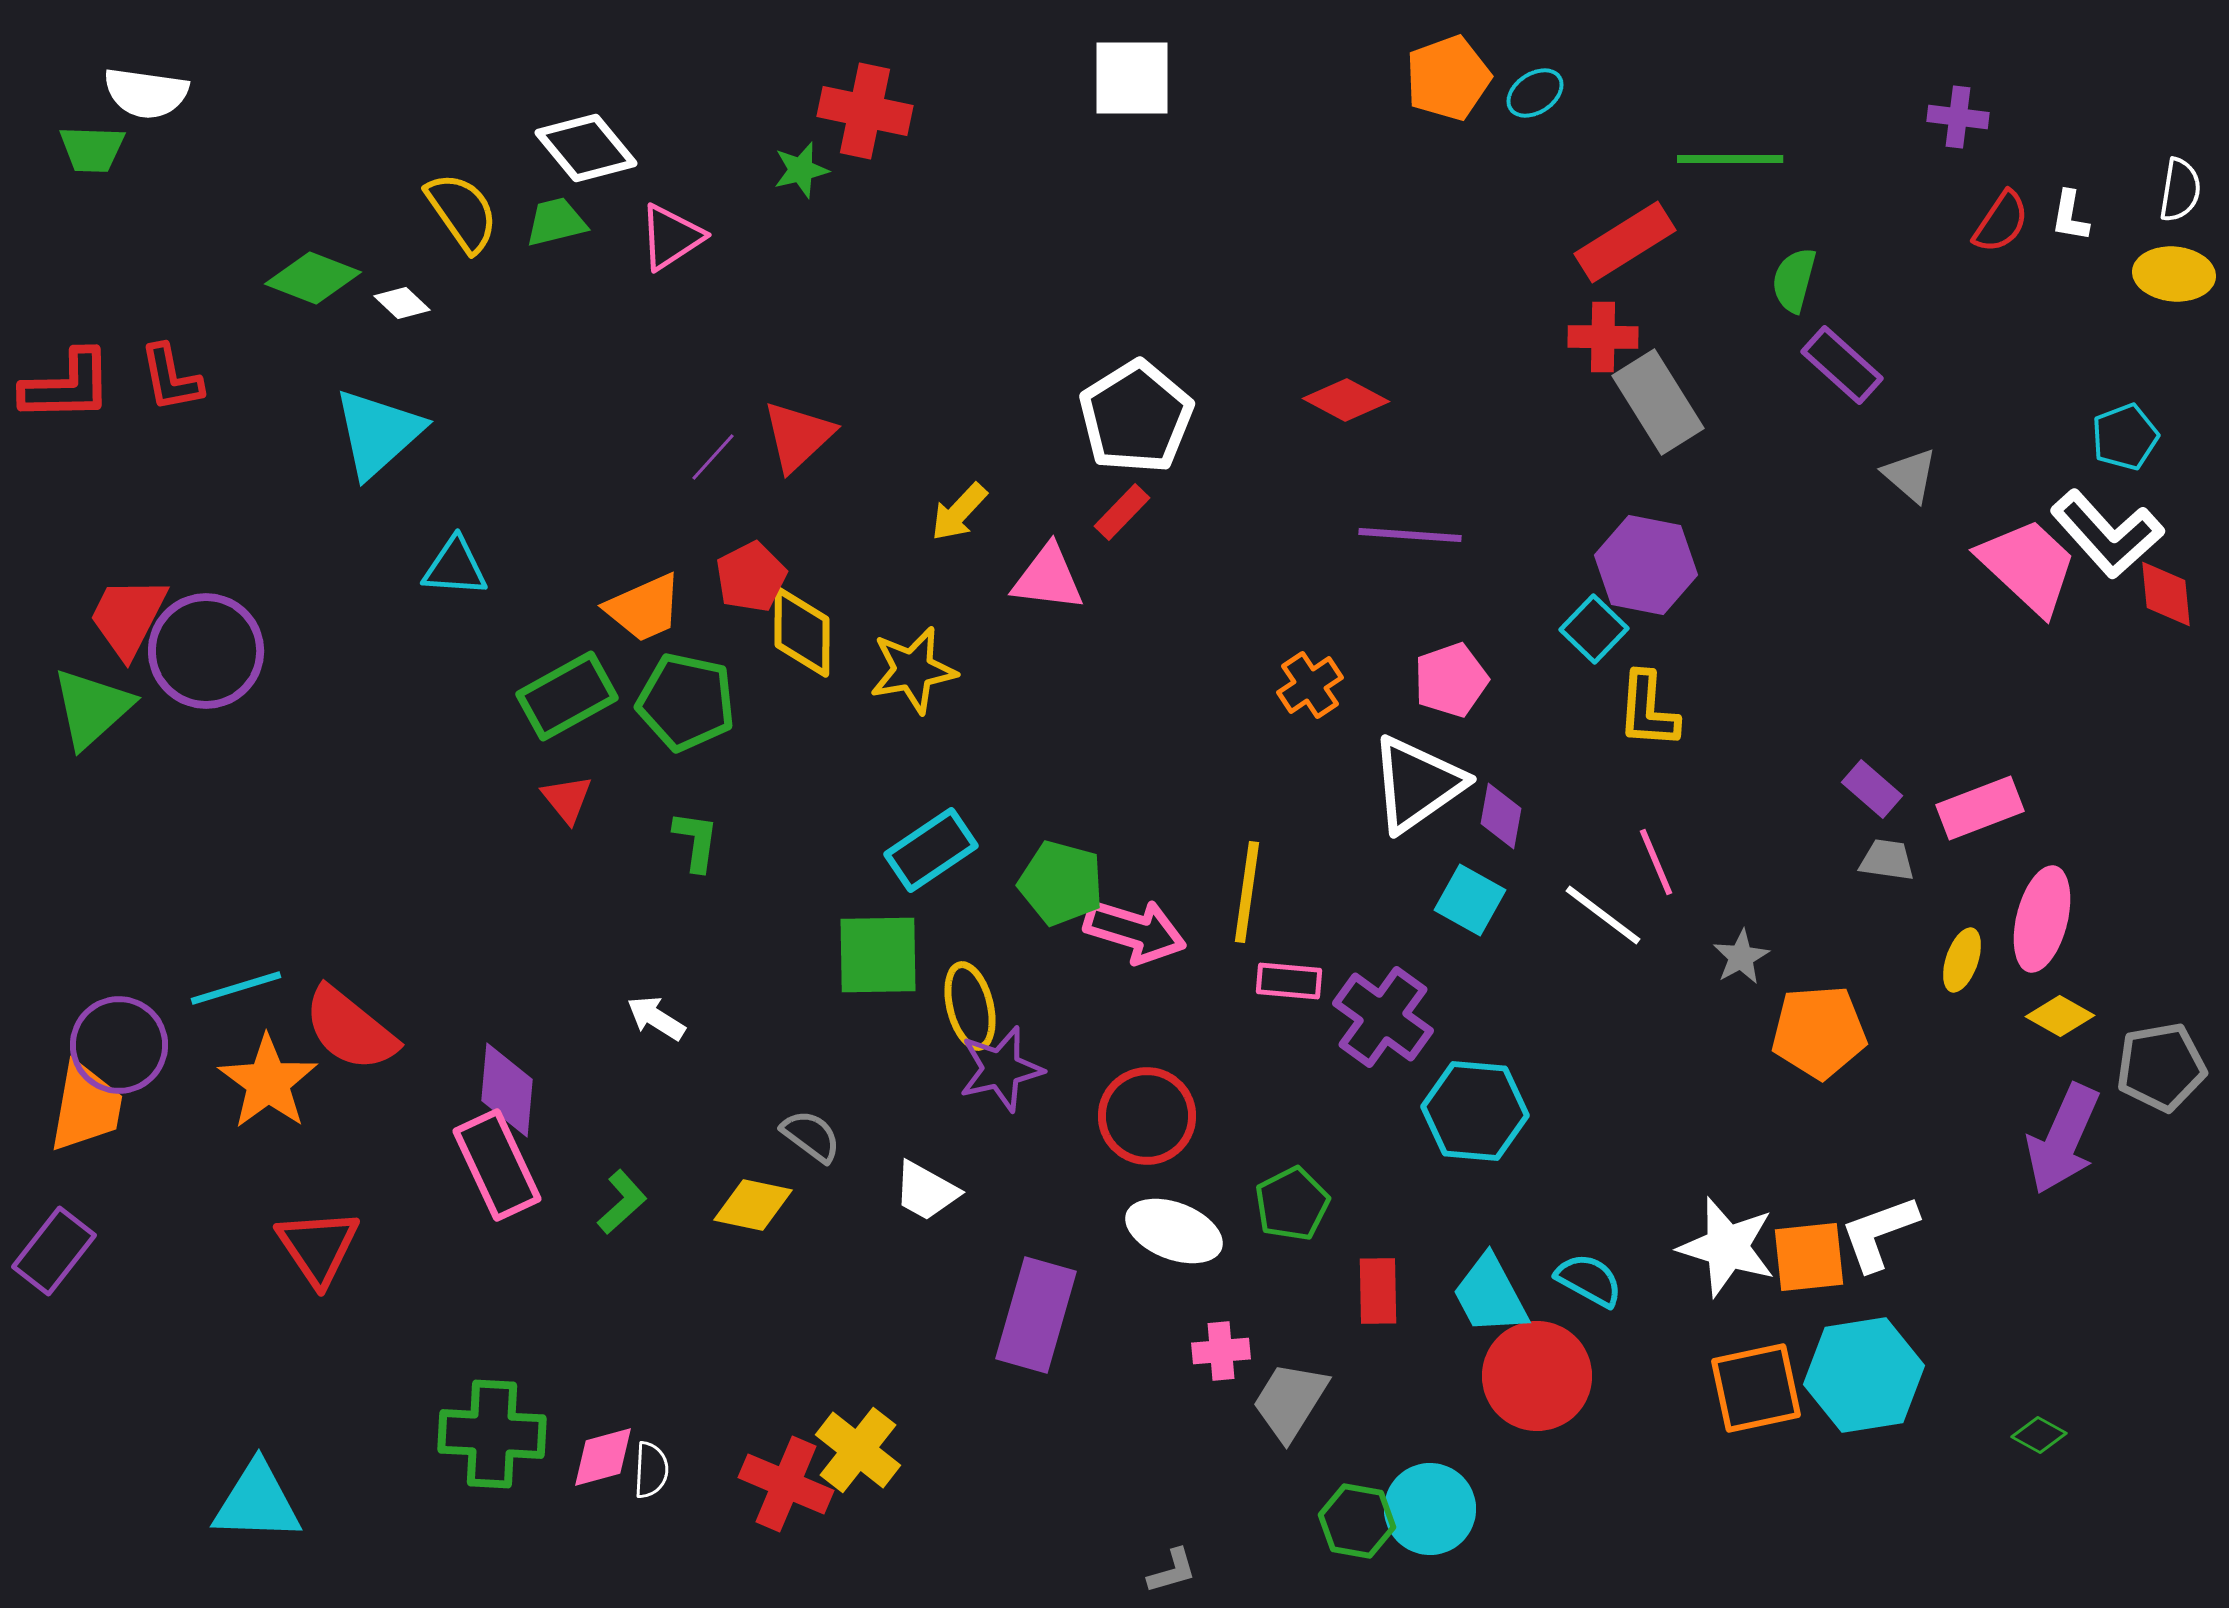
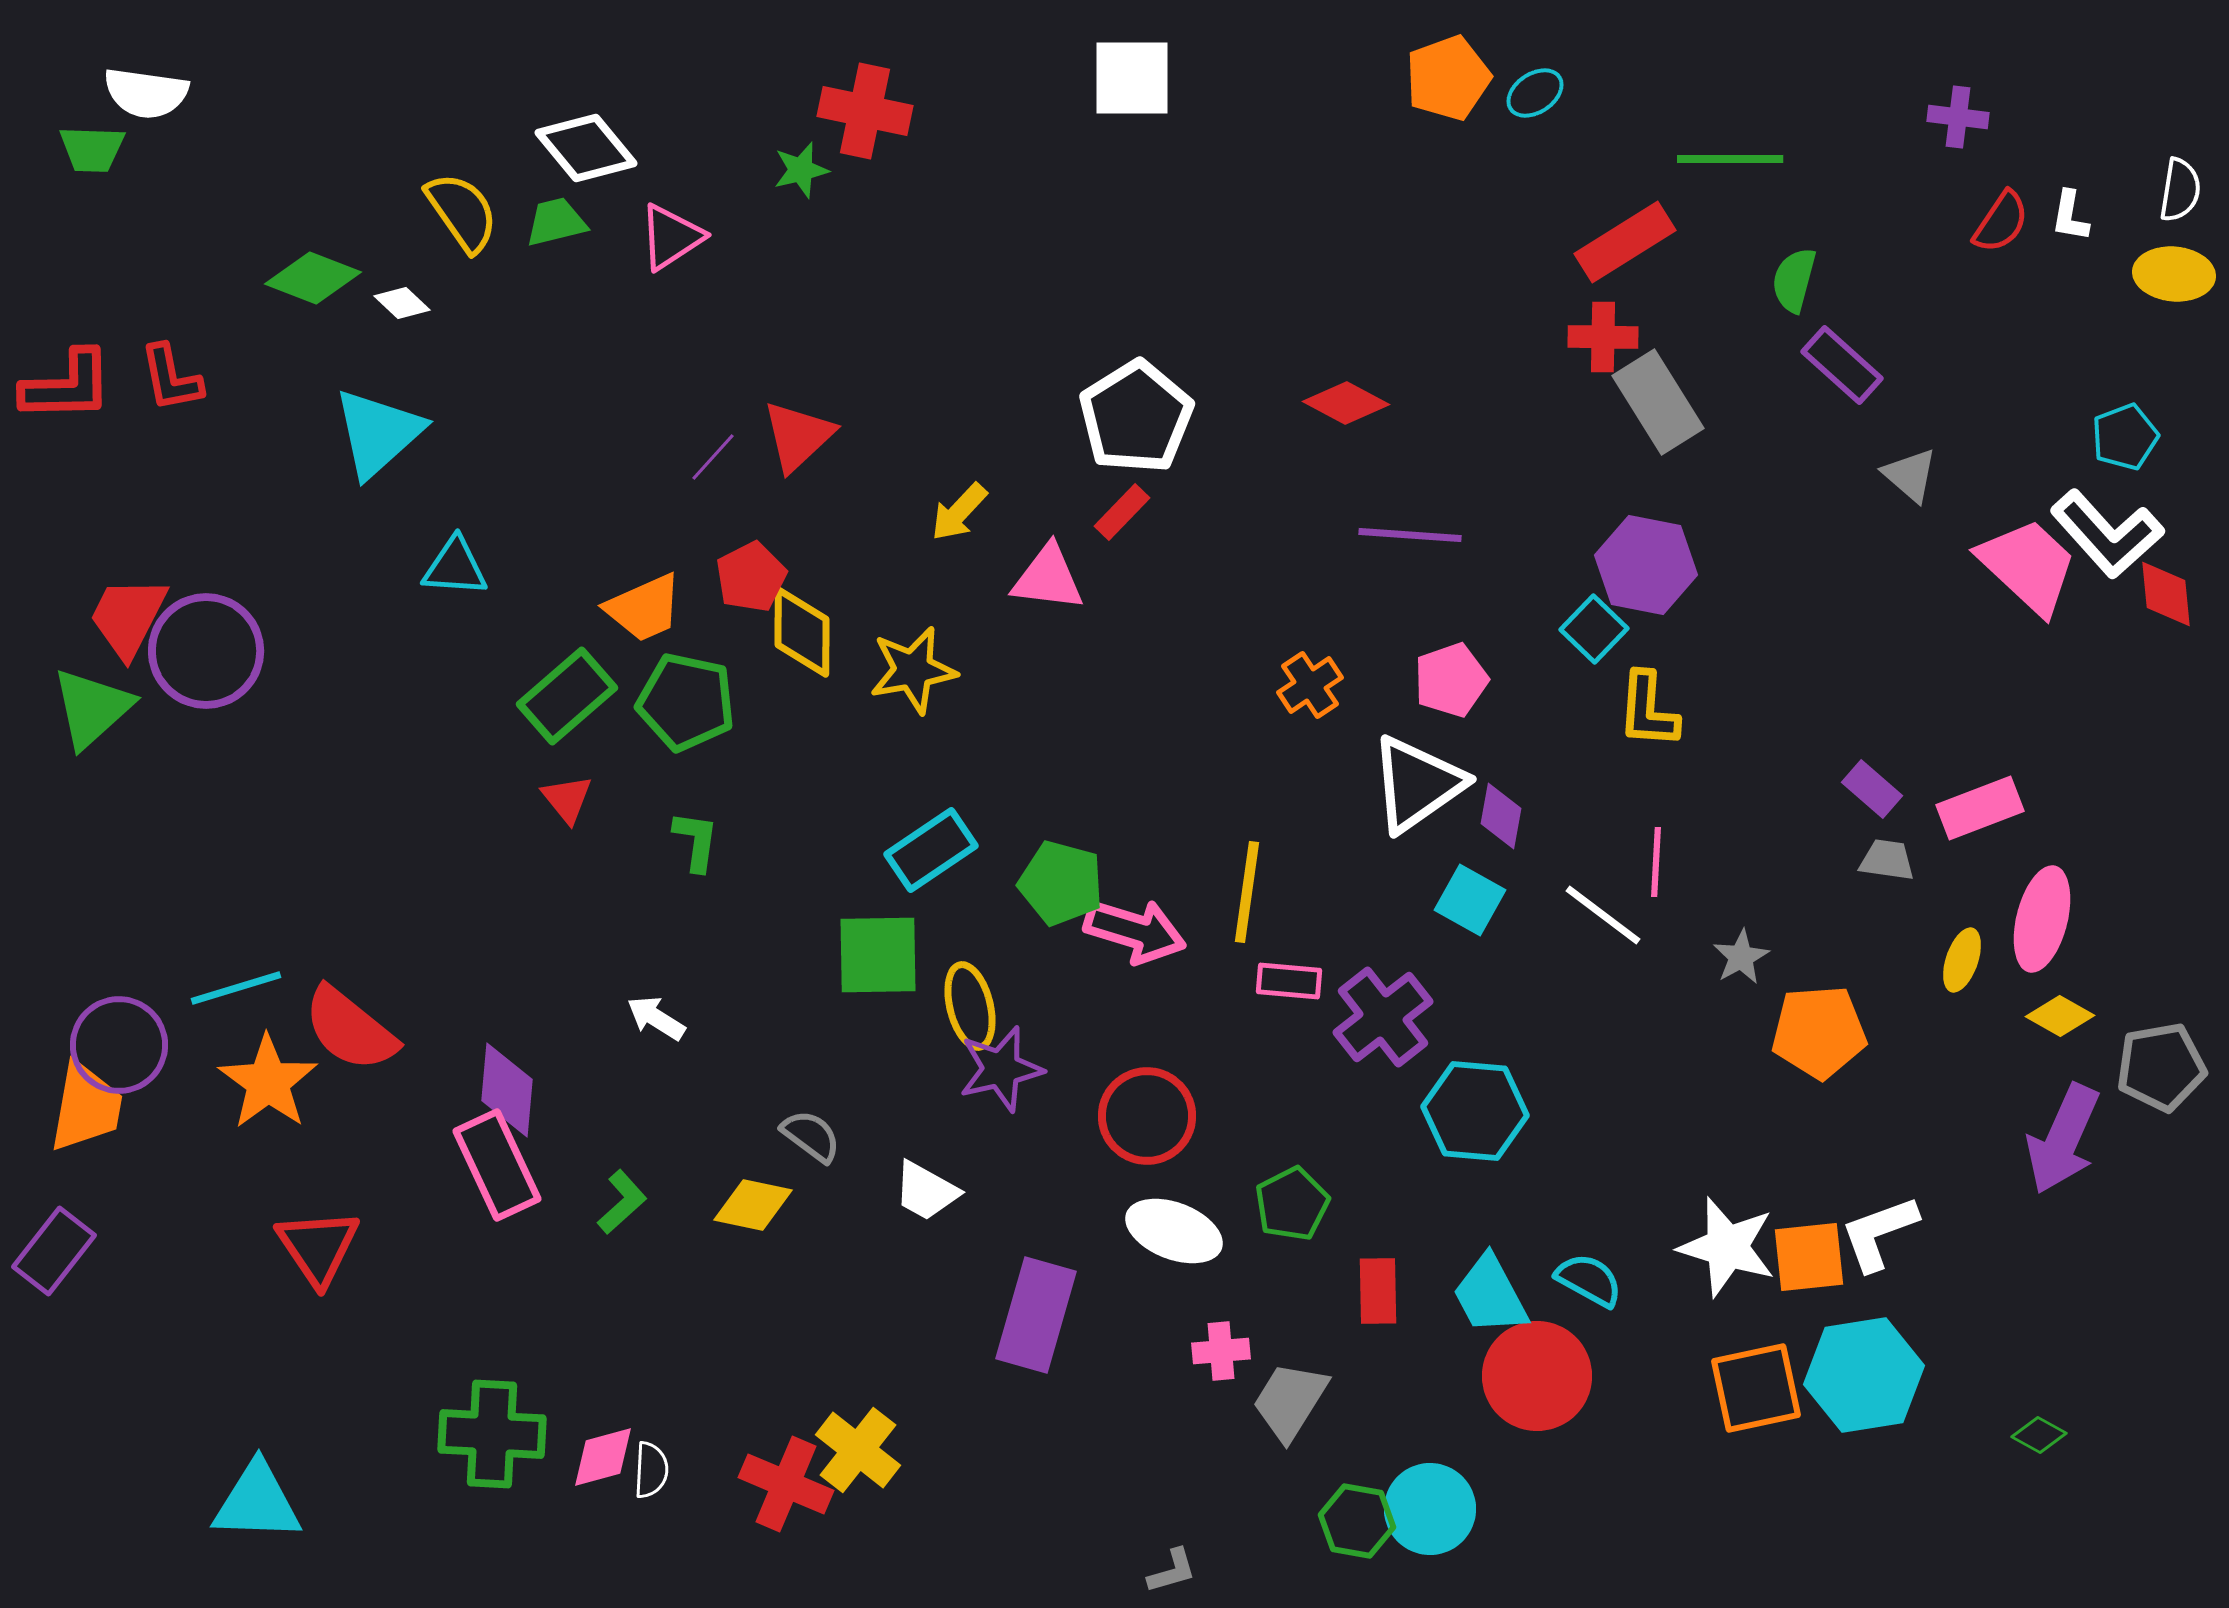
red diamond at (1346, 400): moved 3 px down
green rectangle at (567, 696): rotated 12 degrees counterclockwise
pink line at (1656, 862): rotated 26 degrees clockwise
purple cross at (1383, 1017): rotated 16 degrees clockwise
